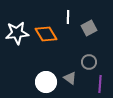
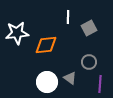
orange diamond: moved 11 px down; rotated 65 degrees counterclockwise
white circle: moved 1 px right
